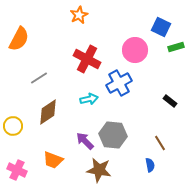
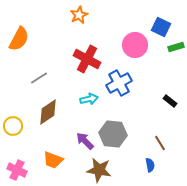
pink circle: moved 5 px up
gray hexagon: moved 1 px up
